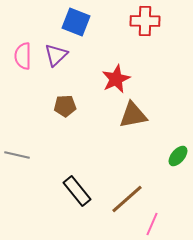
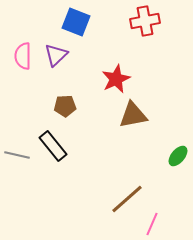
red cross: rotated 12 degrees counterclockwise
black rectangle: moved 24 px left, 45 px up
